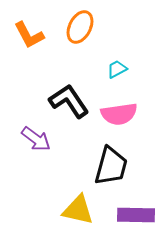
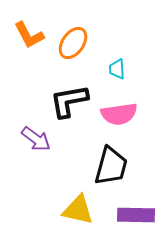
orange ellipse: moved 7 px left, 16 px down; rotated 8 degrees clockwise
cyan trapezoid: rotated 65 degrees counterclockwise
black L-shape: rotated 66 degrees counterclockwise
